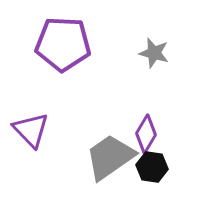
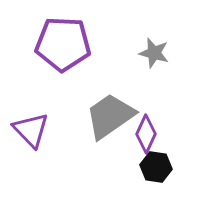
purple diamond: rotated 6 degrees counterclockwise
gray trapezoid: moved 41 px up
black hexagon: moved 4 px right
